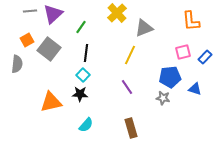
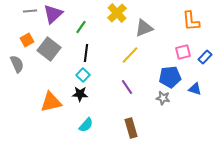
yellow line: rotated 18 degrees clockwise
gray semicircle: rotated 30 degrees counterclockwise
